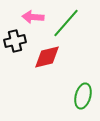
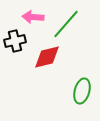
green line: moved 1 px down
green ellipse: moved 1 px left, 5 px up
